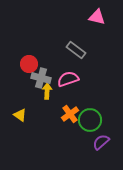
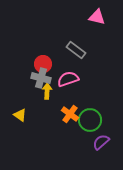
red circle: moved 14 px right
orange cross: rotated 18 degrees counterclockwise
